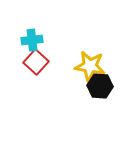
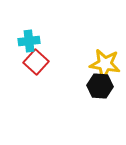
cyan cross: moved 3 px left, 1 px down
yellow star: moved 15 px right, 2 px up
